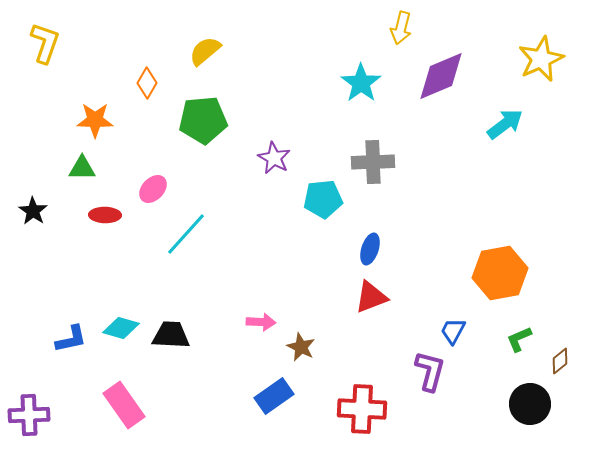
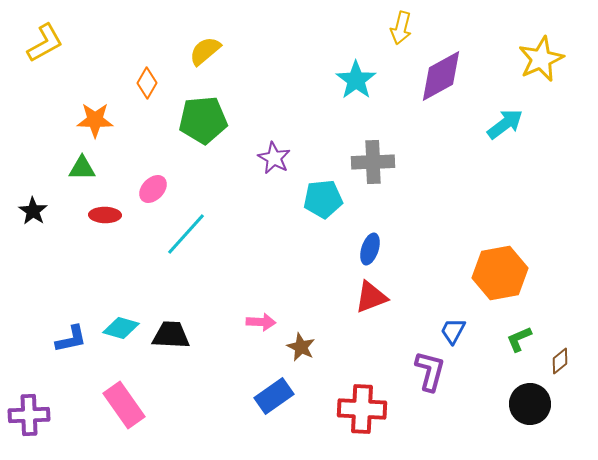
yellow L-shape: rotated 42 degrees clockwise
purple diamond: rotated 6 degrees counterclockwise
cyan star: moved 5 px left, 3 px up
